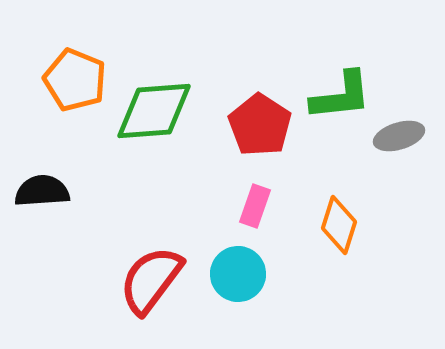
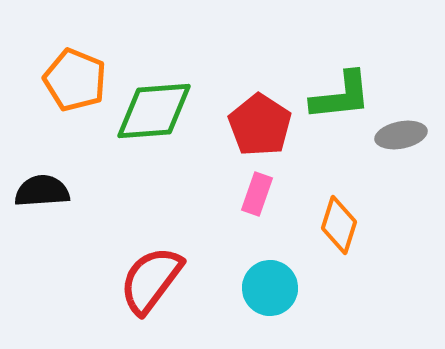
gray ellipse: moved 2 px right, 1 px up; rotated 6 degrees clockwise
pink rectangle: moved 2 px right, 12 px up
cyan circle: moved 32 px right, 14 px down
